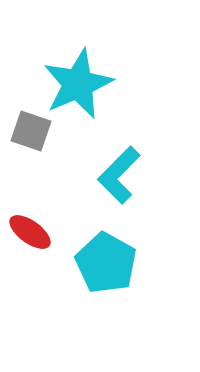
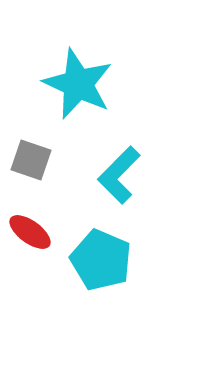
cyan star: rotated 24 degrees counterclockwise
gray square: moved 29 px down
cyan pentagon: moved 5 px left, 3 px up; rotated 6 degrees counterclockwise
